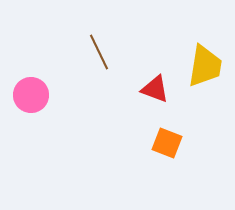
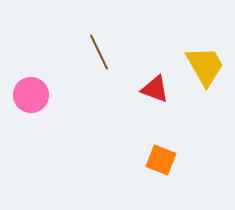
yellow trapezoid: rotated 39 degrees counterclockwise
orange square: moved 6 px left, 17 px down
